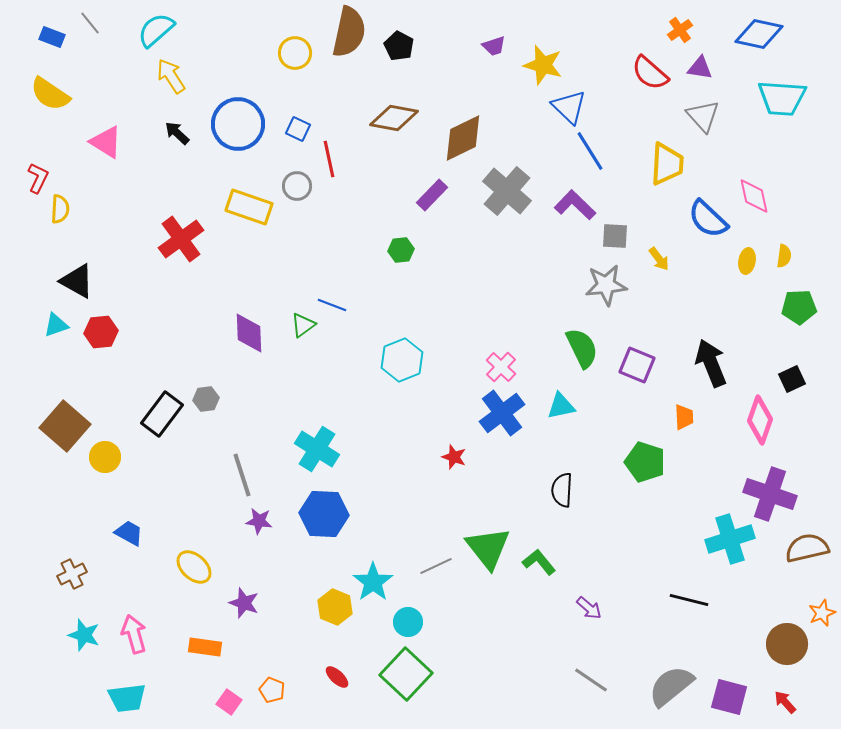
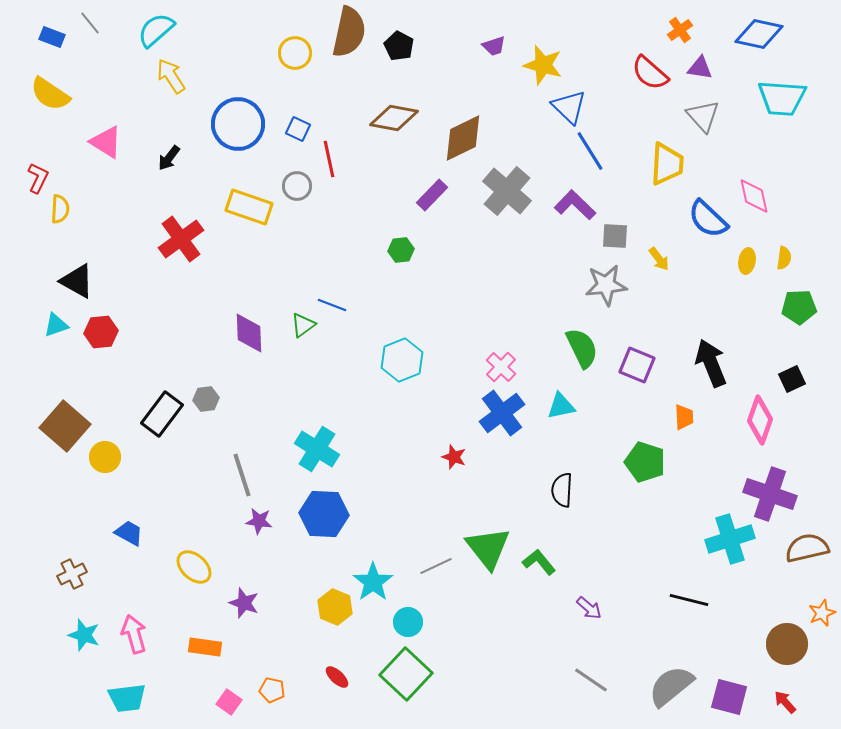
black arrow at (177, 133): moved 8 px left, 25 px down; rotated 96 degrees counterclockwise
yellow semicircle at (784, 256): moved 2 px down
orange pentagon at (272, 690): rotated 10 degrees counterclockwise
